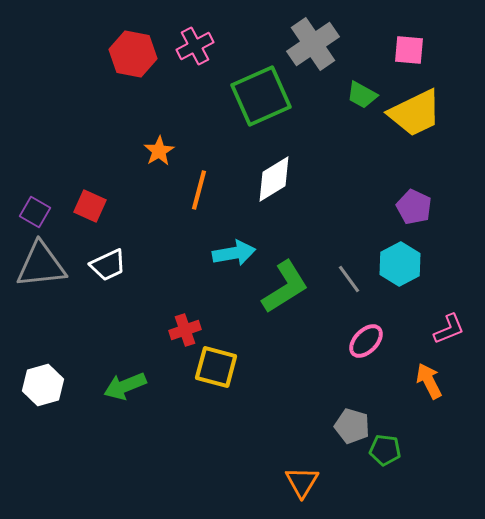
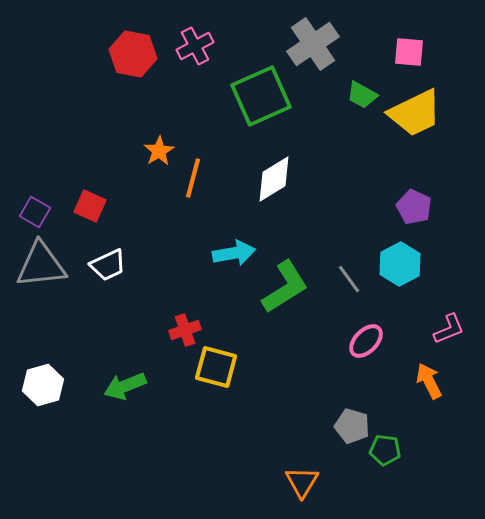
pink square: moved 2 px down
orange line: moved 6 px left, 12 px up
